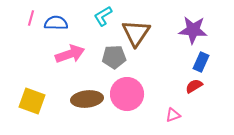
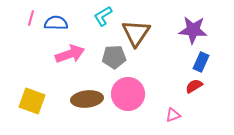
pink circle: moved 1 px right
